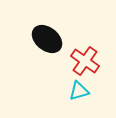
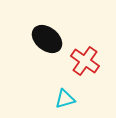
cyan triangle: moved 14 px left, 8 px down
